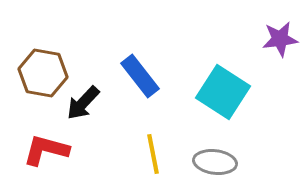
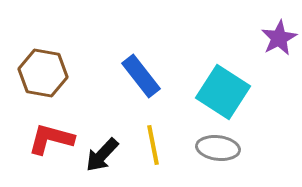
purple star: moved 1 px left, 1 px up; rotated 21 degrees counterclockwise
blue rectangle: moved 1 px right
black arrow: moved 19 px right, 52 px down
red L-shape: moved 5 px right, 11 px up
yellow line: moved 9 px up
gray ellipse: moved 3 px right, 14 px up
